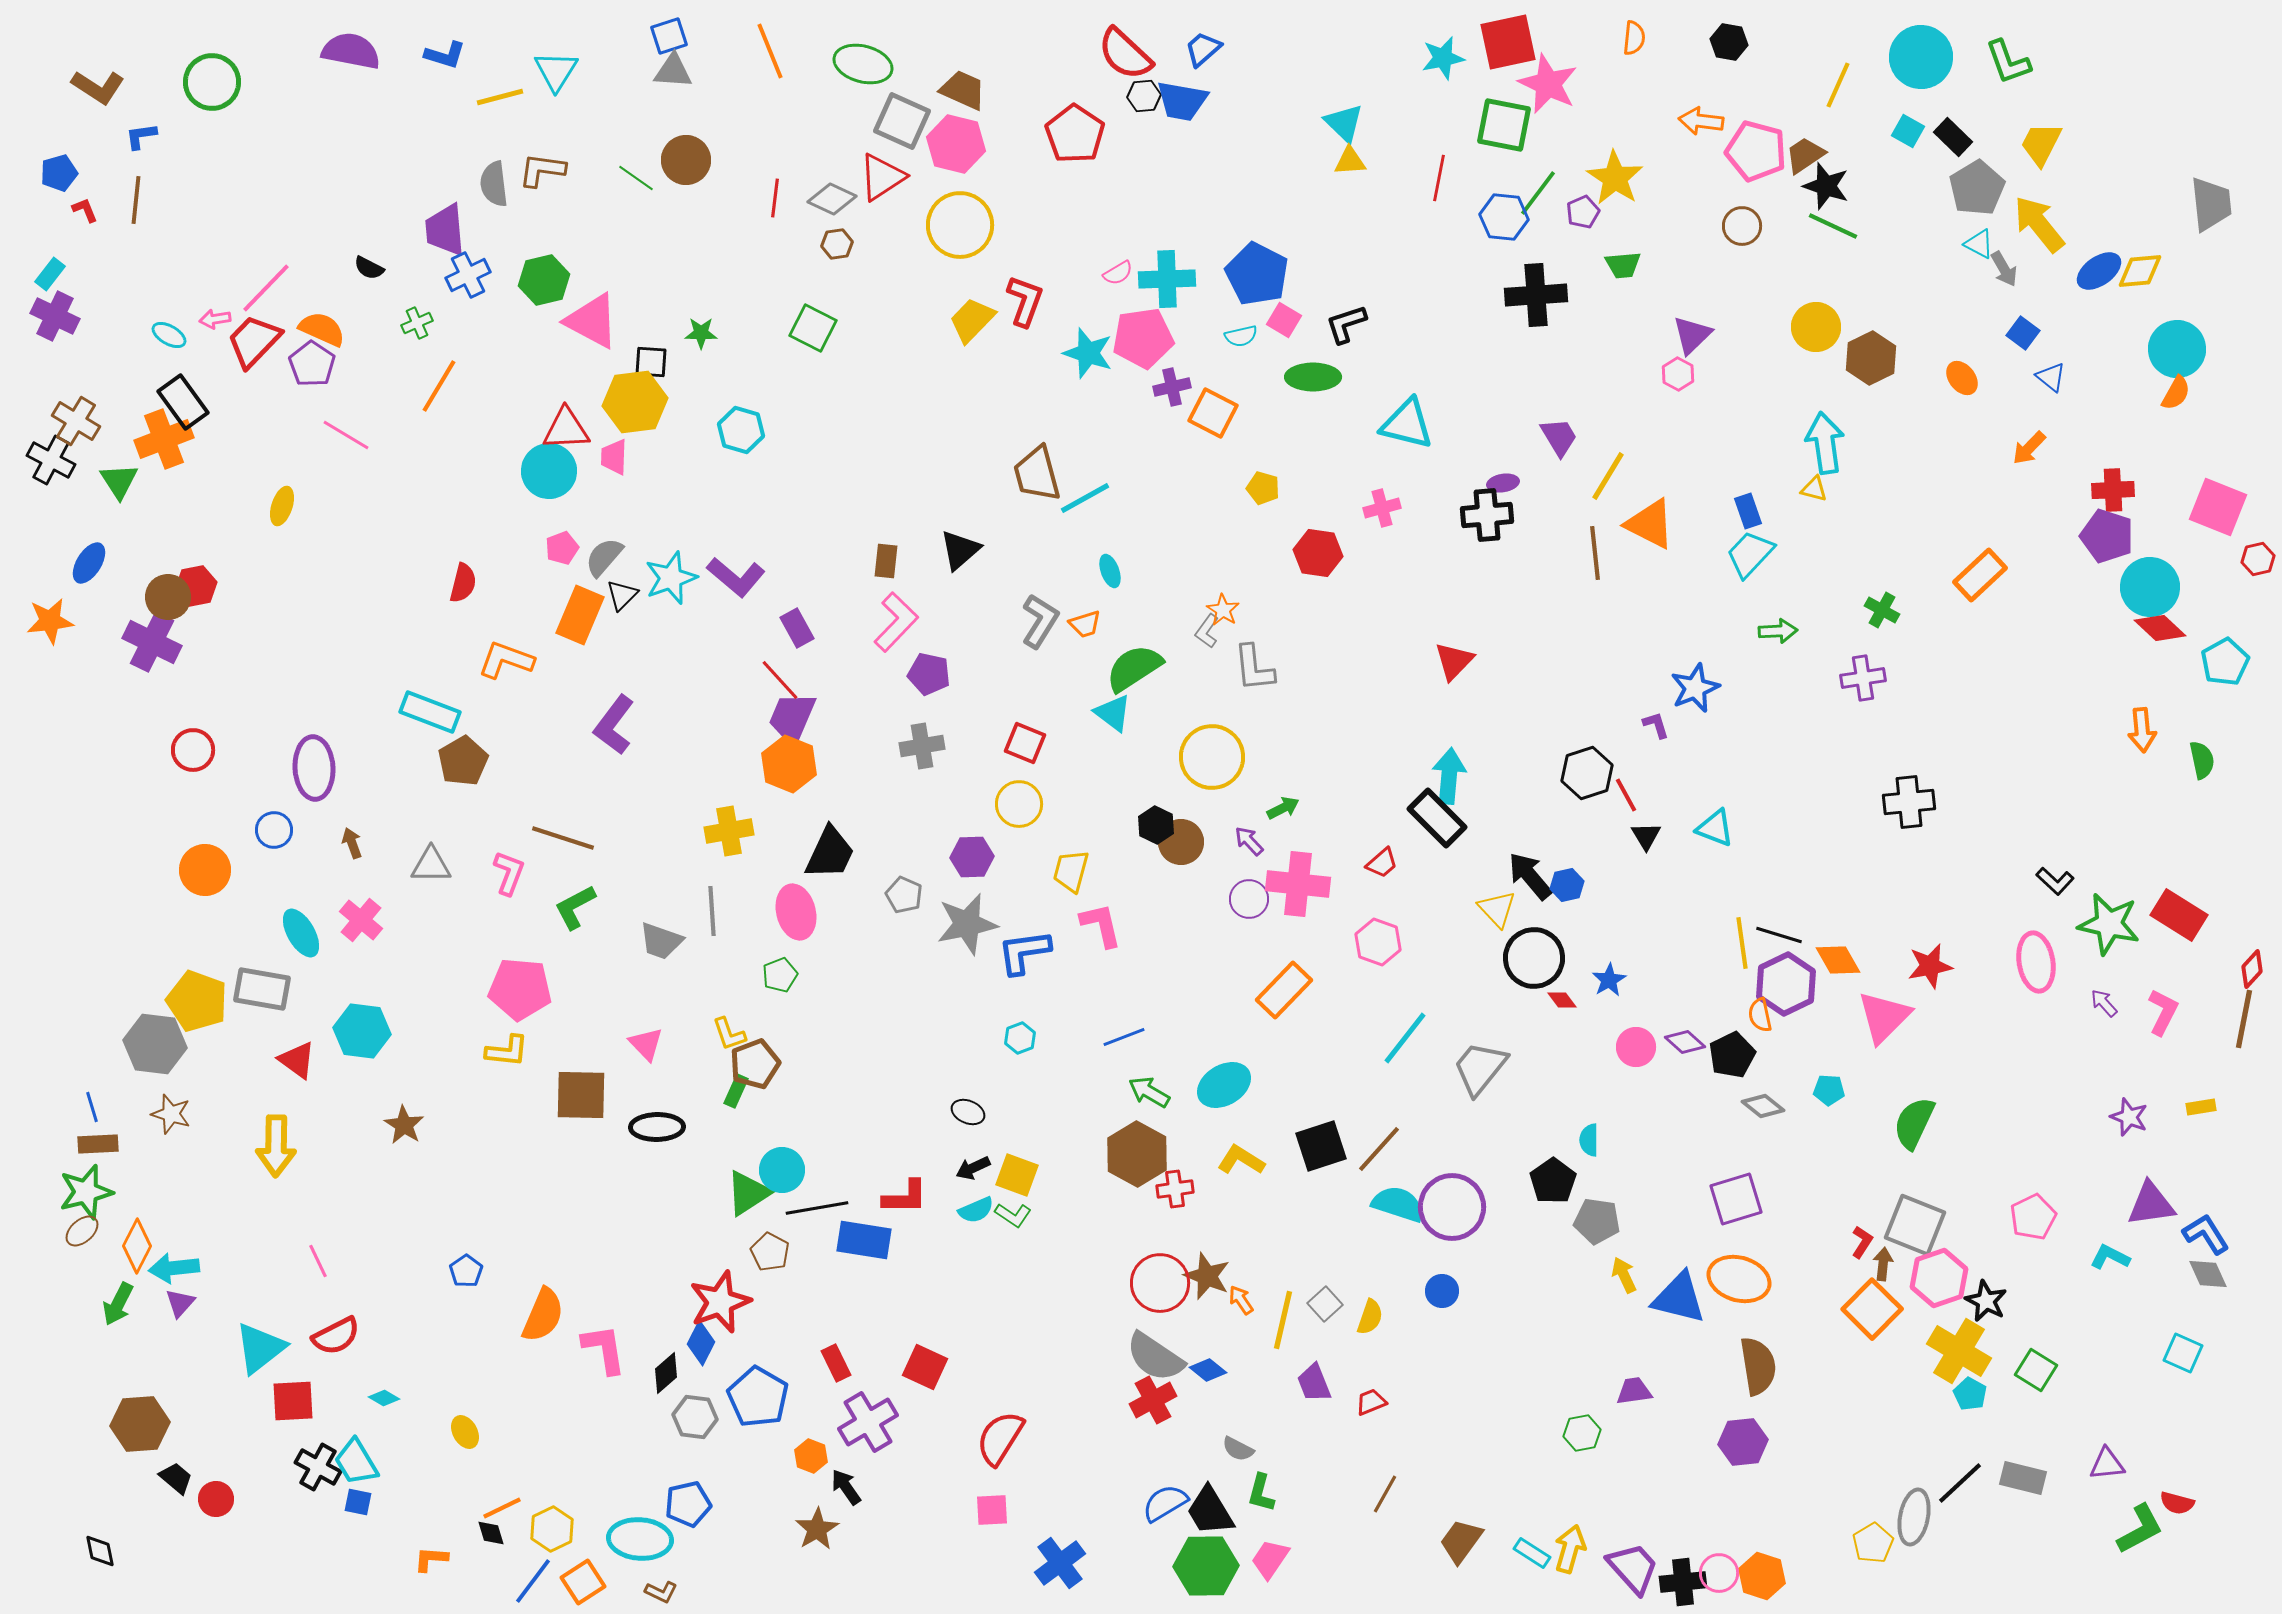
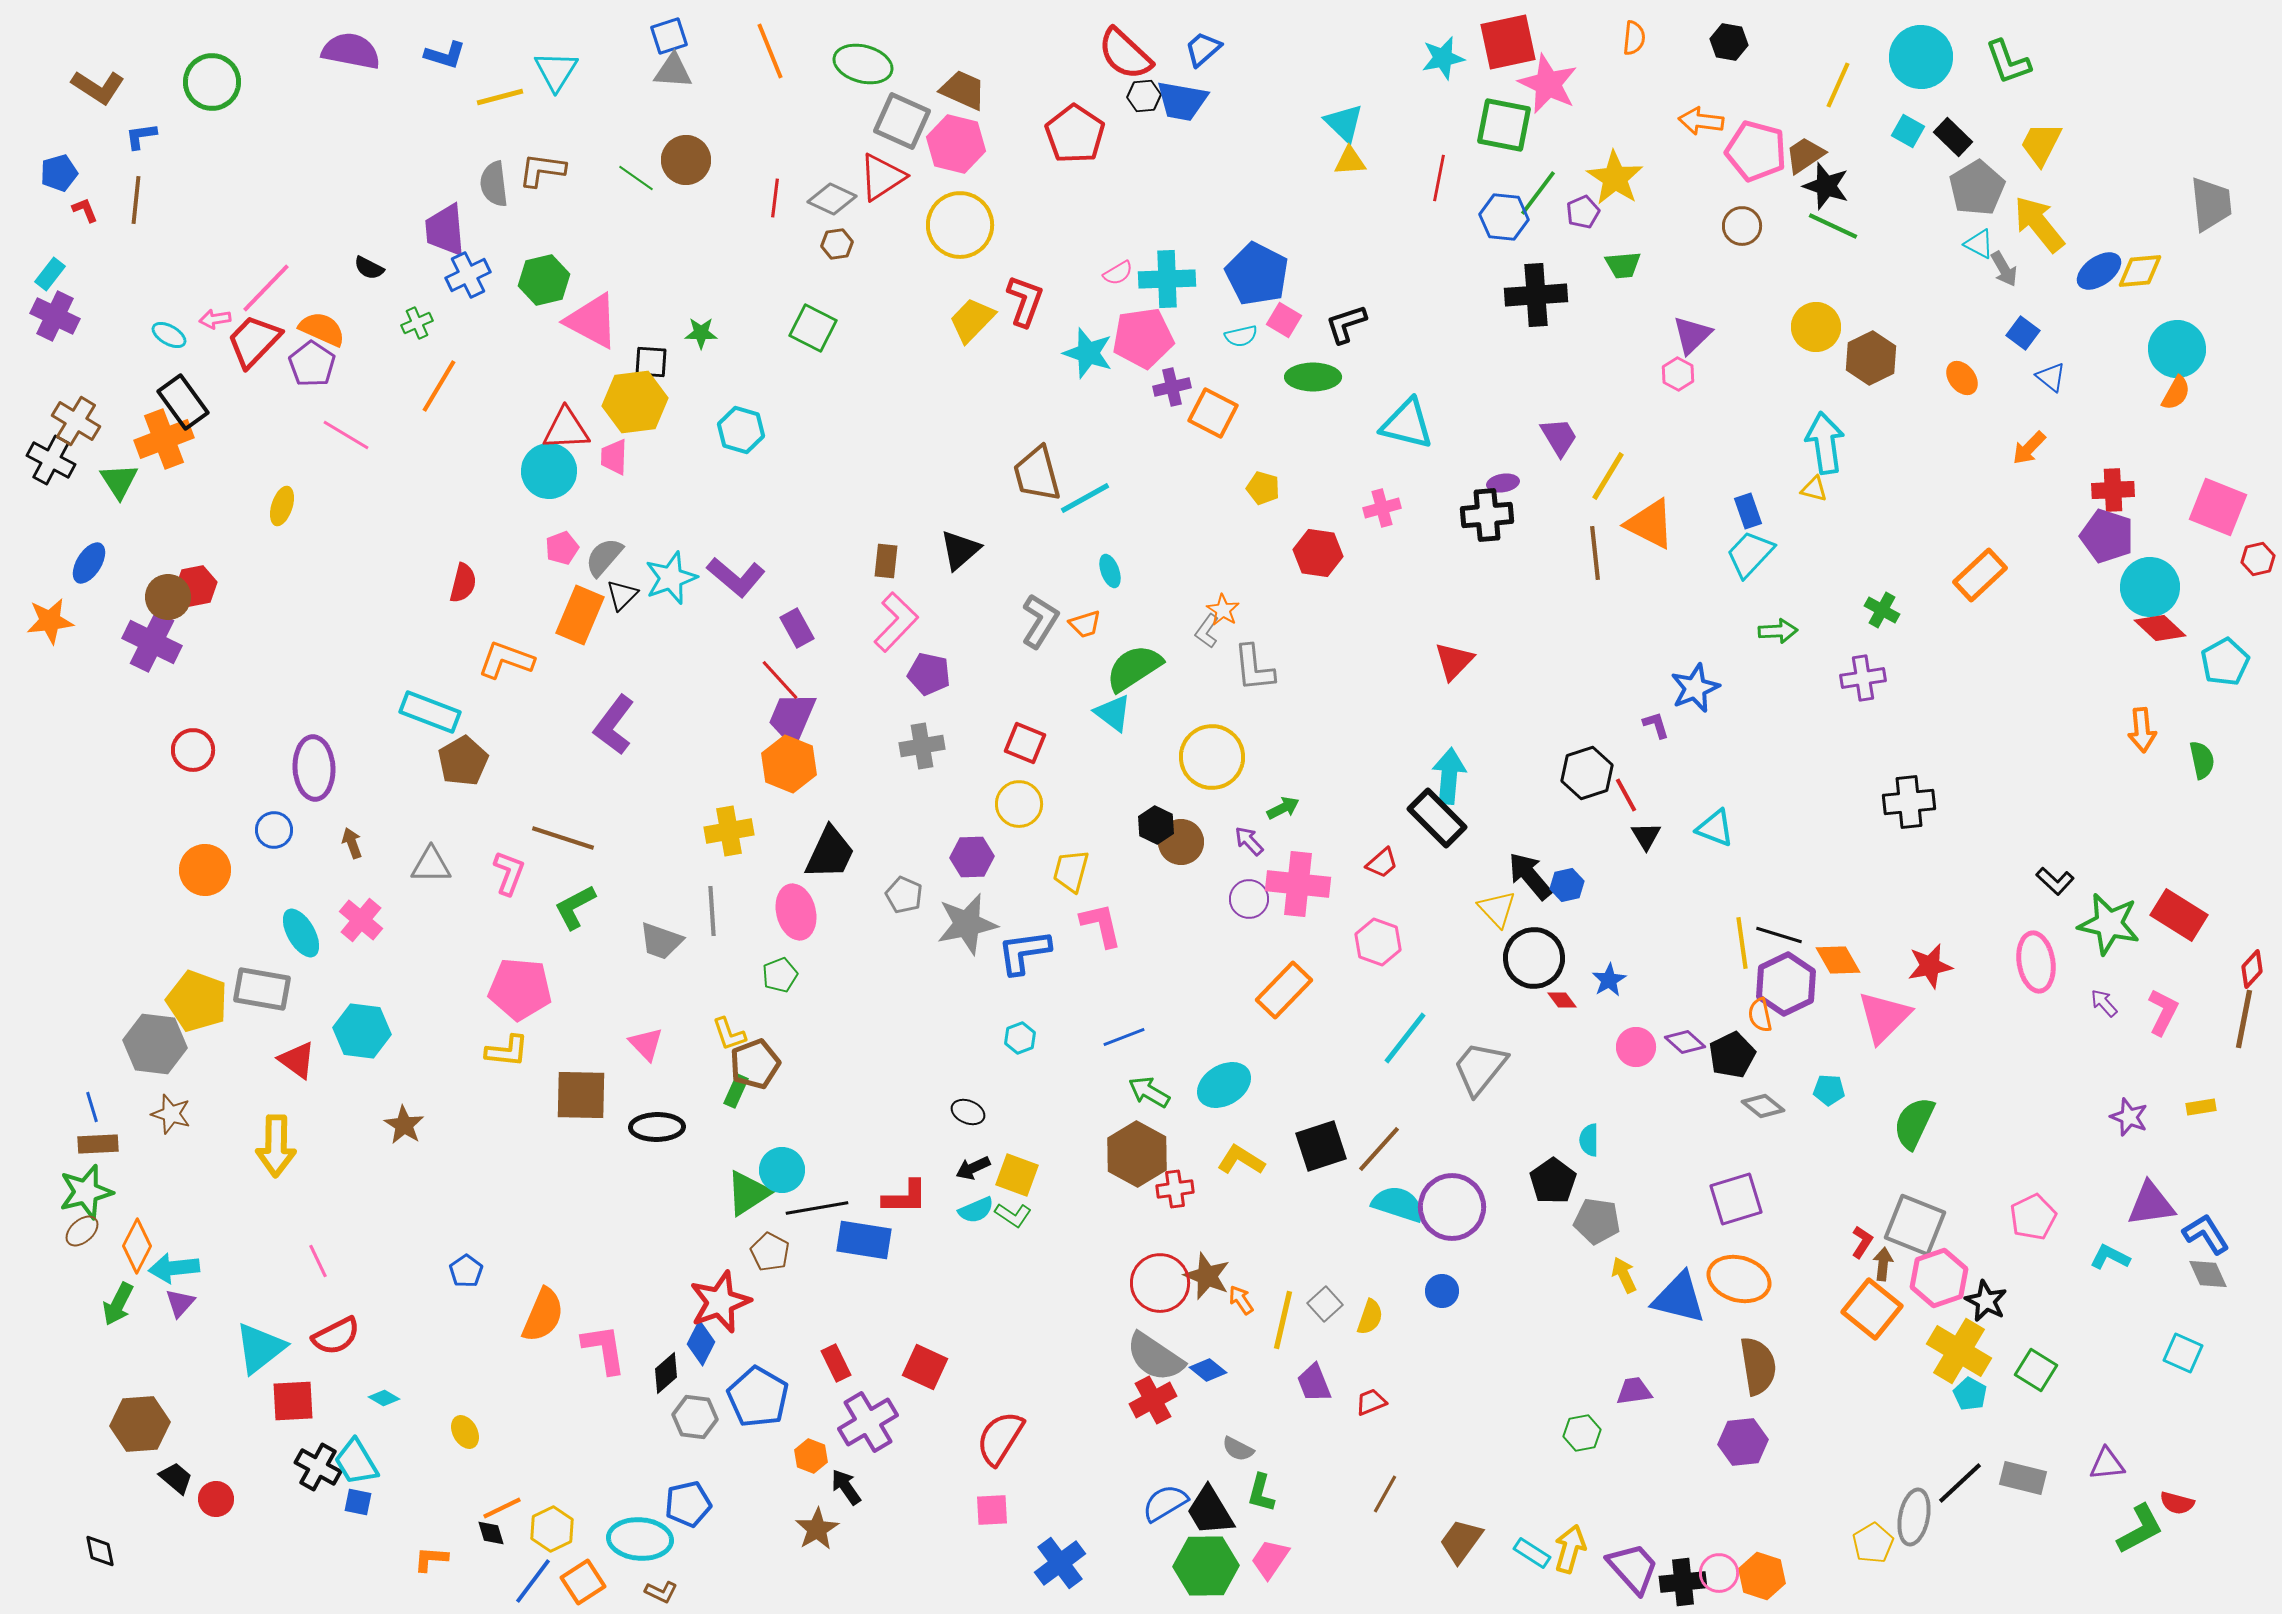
orange square at (1872, 1309): rotated 6 degrees counterclockwise
